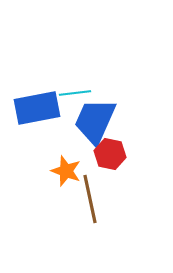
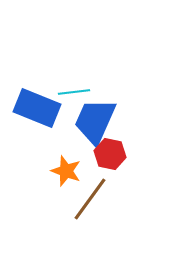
cyan line: moved 1 px left, 1 px up
blue rectangle: rotated 33 degrees clockwise
brown line: rotated 48 degrees clockwise
